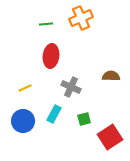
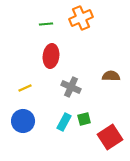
cyan rectangle: moved 10 px right, 8 px down
